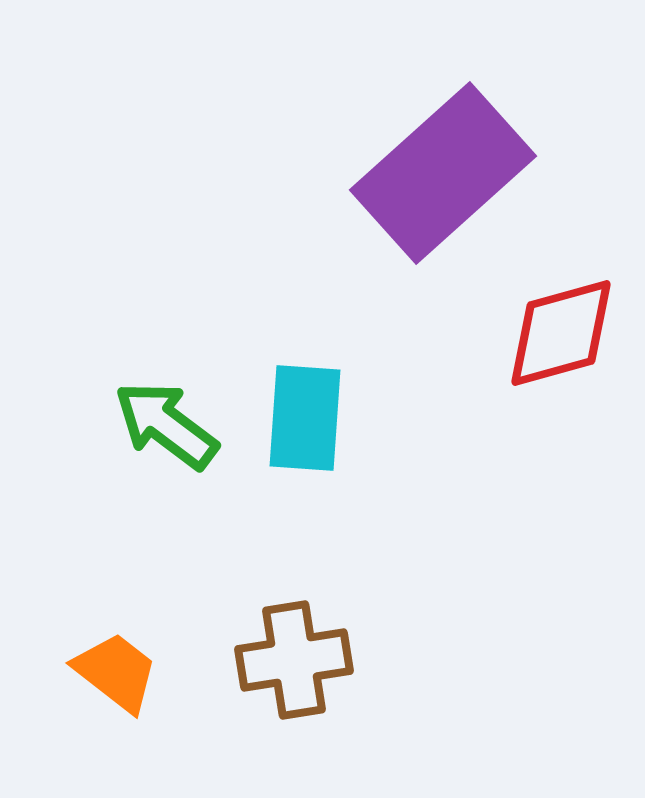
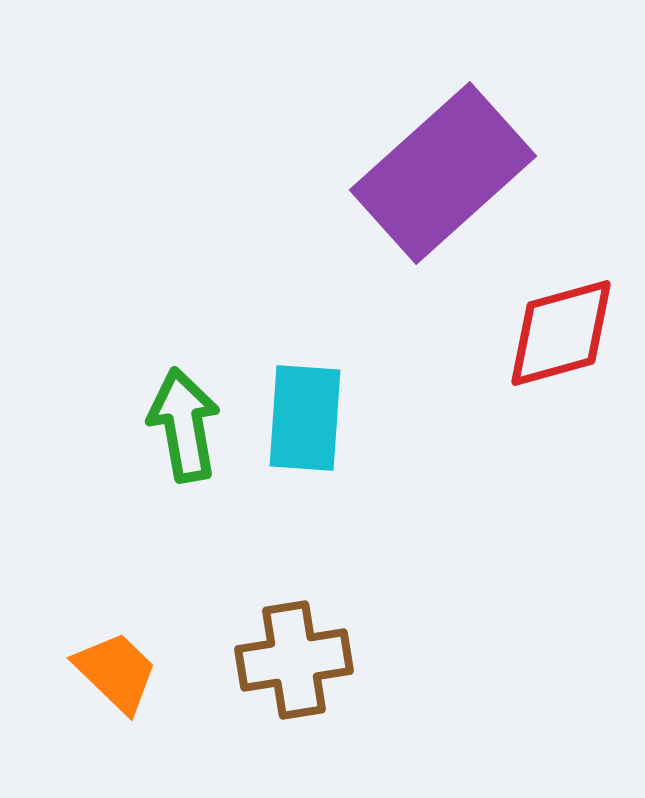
green arrow: moved 18 px right; rotated 43 degrees clockwise
orange trapezoid: rotated 6 degrees clockwise
